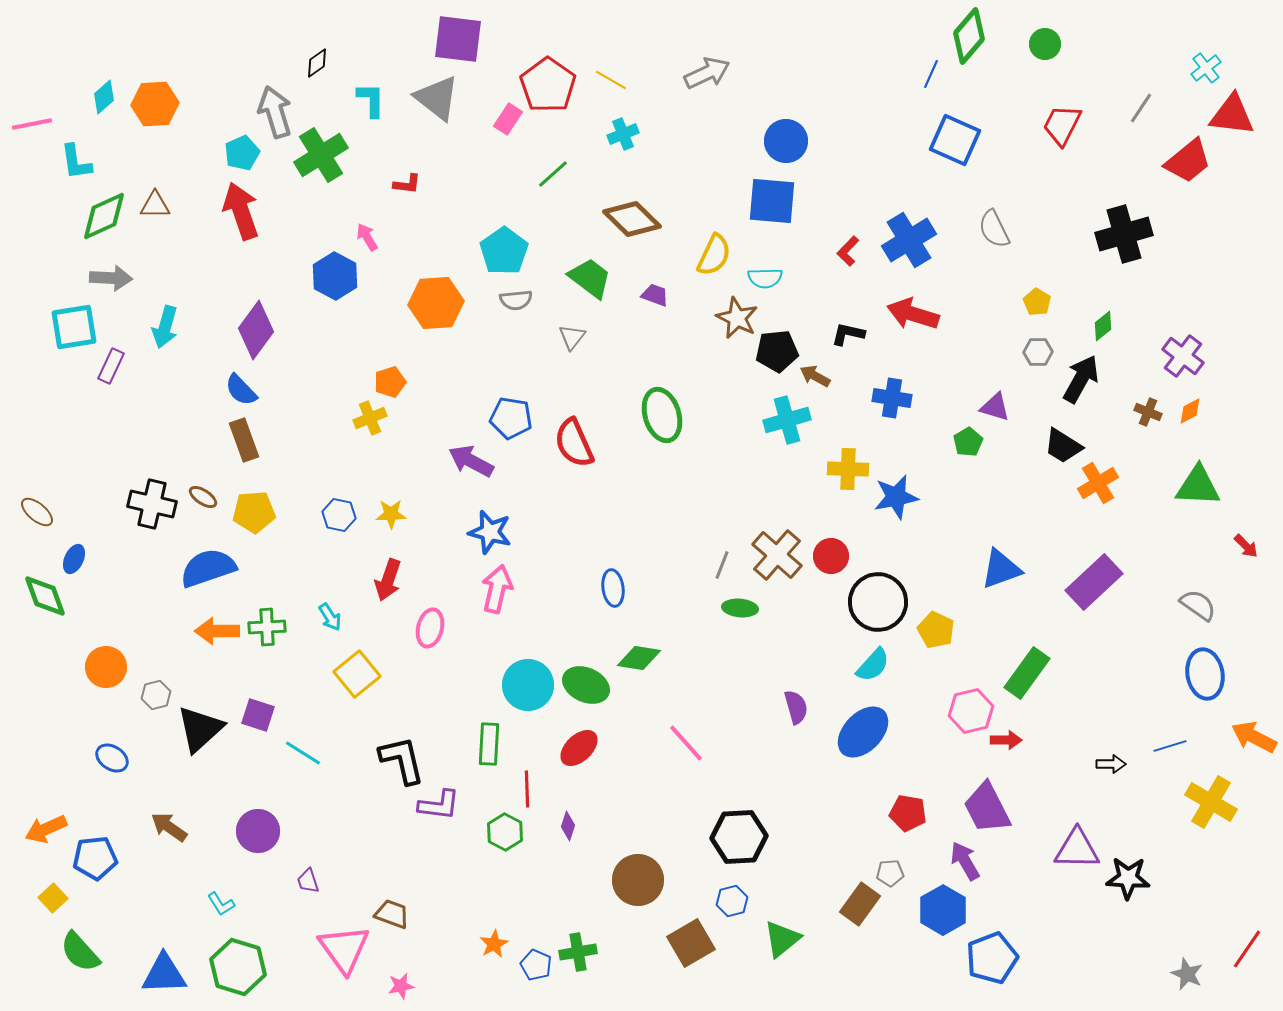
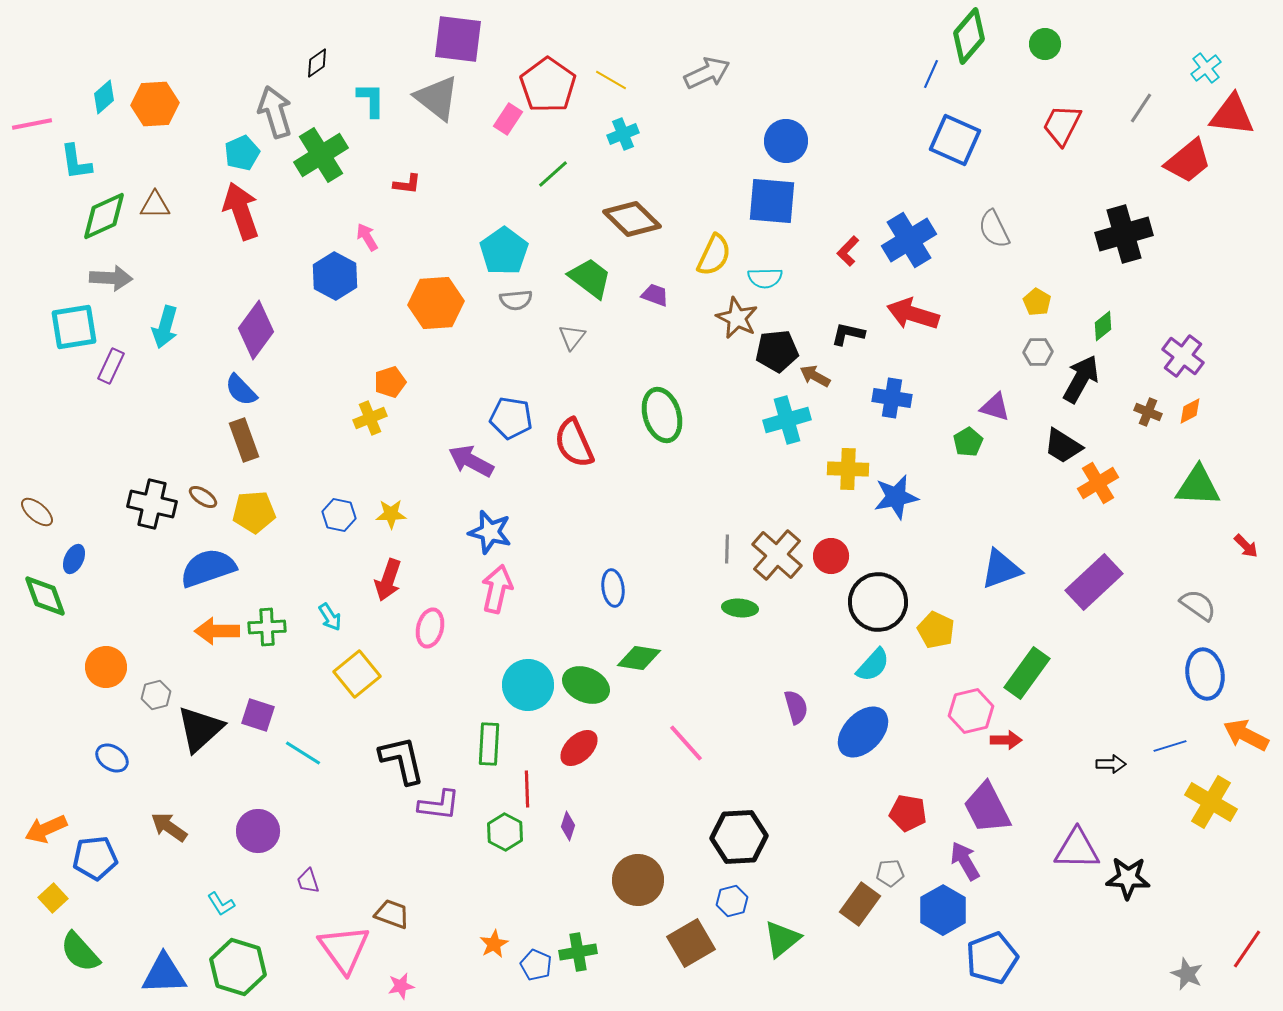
gray line at (722, 565): moved 5 px right, 16 px up; rotated 20 degrees counterclockwise
orange arrow at (1254, 737): moved 8 px left, 2 px up
